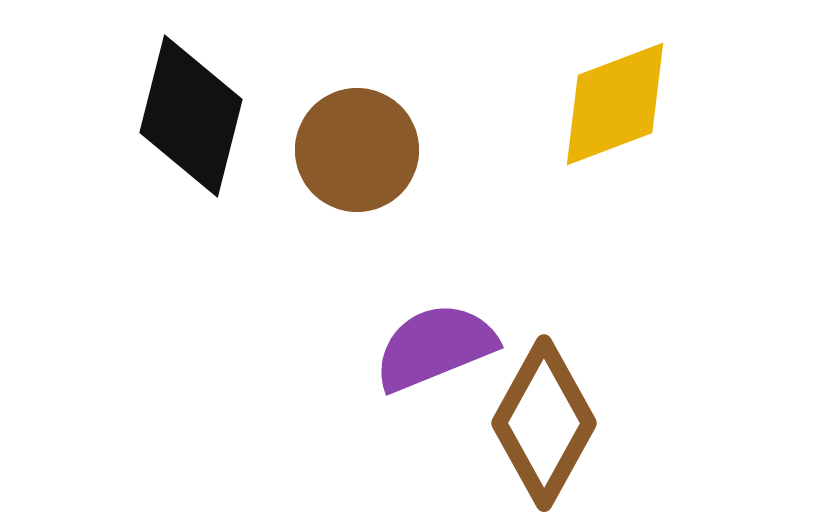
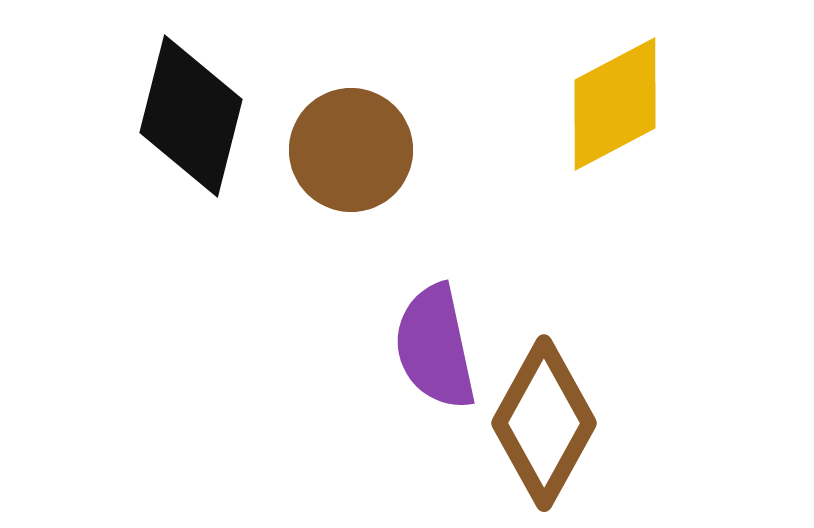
yellow diamond: rotated 7 degrees counterclockwise
brown circle: moved 6 px left
purple semicircle: rotated 80 degrees counterclockwise
